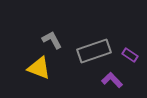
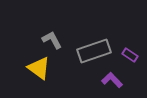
yellow triangle: rotated 15 degrees clockwise
